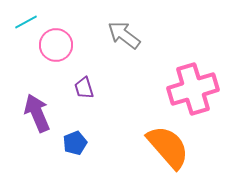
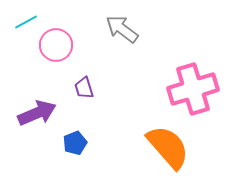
gray arrow: moved 2 px left, 6 px up
purple arrow: rotated 90 degrees clockwise
